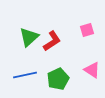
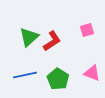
pink triangle: moved 3 px down; rotated 12 degrees counterclockwise
green pentagon: rotated 15 degrees counterclockwise
